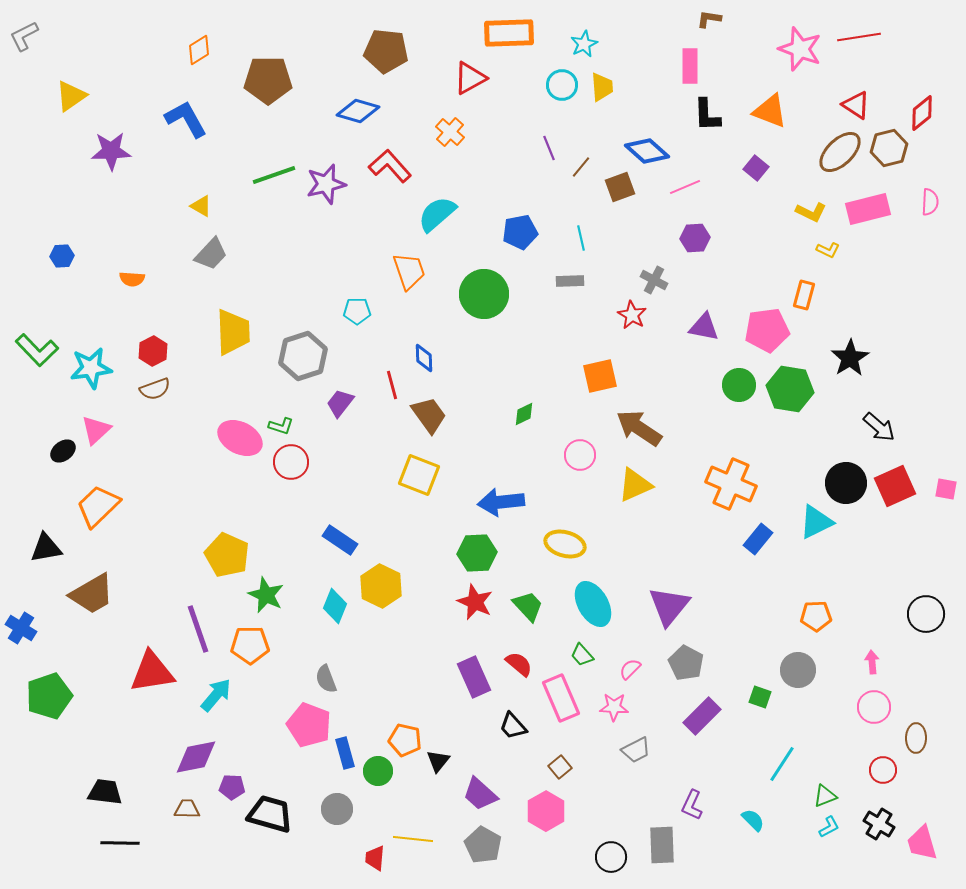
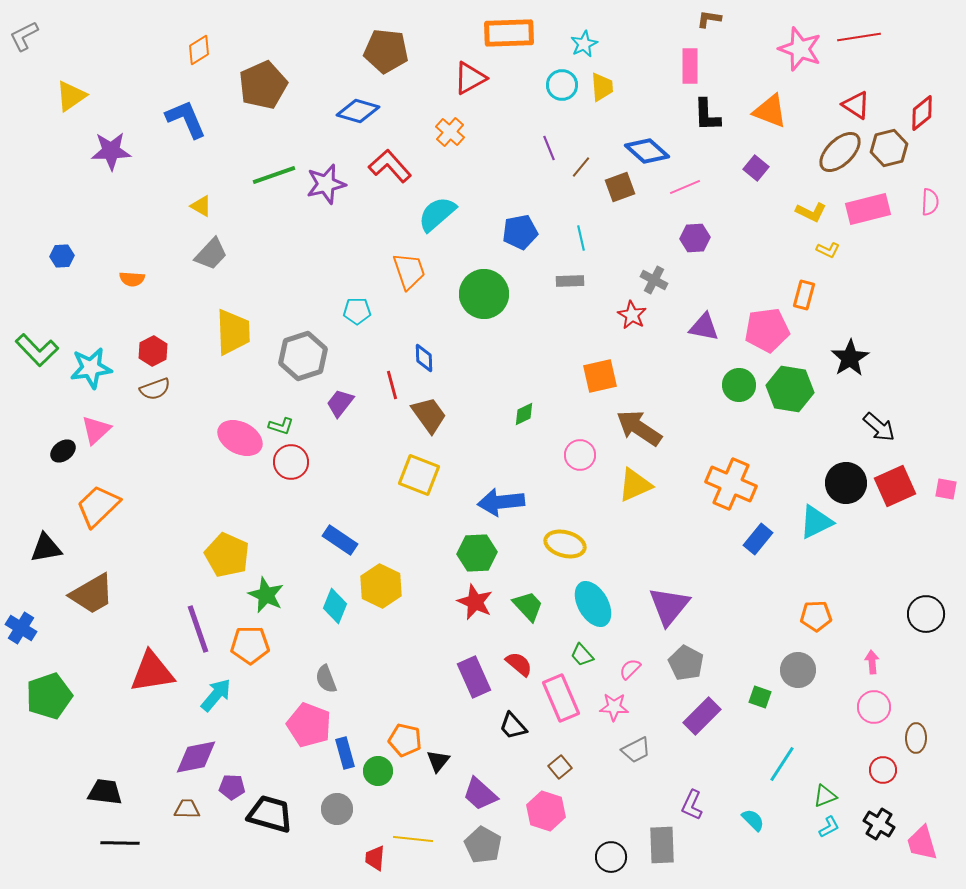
brown pentagon at (268, 80): moved 5 px left, 5 px down; rotated 24 degrees counterclockwise
blue L-shape at (186, 119): rotated 6 degrees clockwise
pink hexagon at (546, 811): rotated 12 degrees counterclockwise
